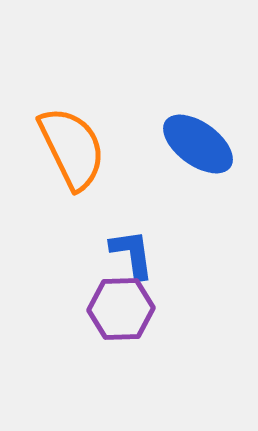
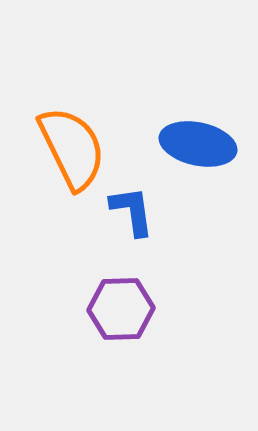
blue ellipse: rotated 24 degrees counterclockwise
blue L-shape: moved 43 px up
